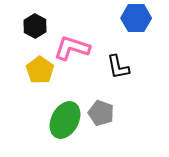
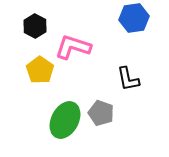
blue hexagon: moved 2 px left; rotated 8 degrees counterclockwise
pink L-shape: moved 1 px right, 1 px up
black L-shape: moved 10 px right, 12 px down
